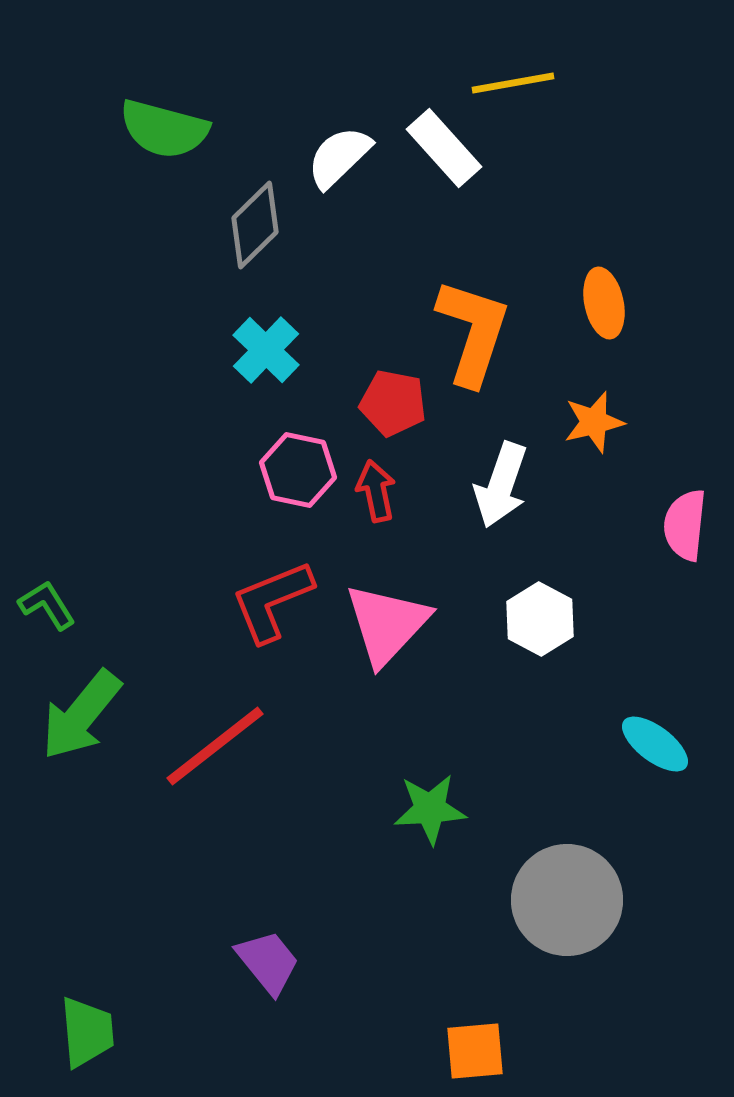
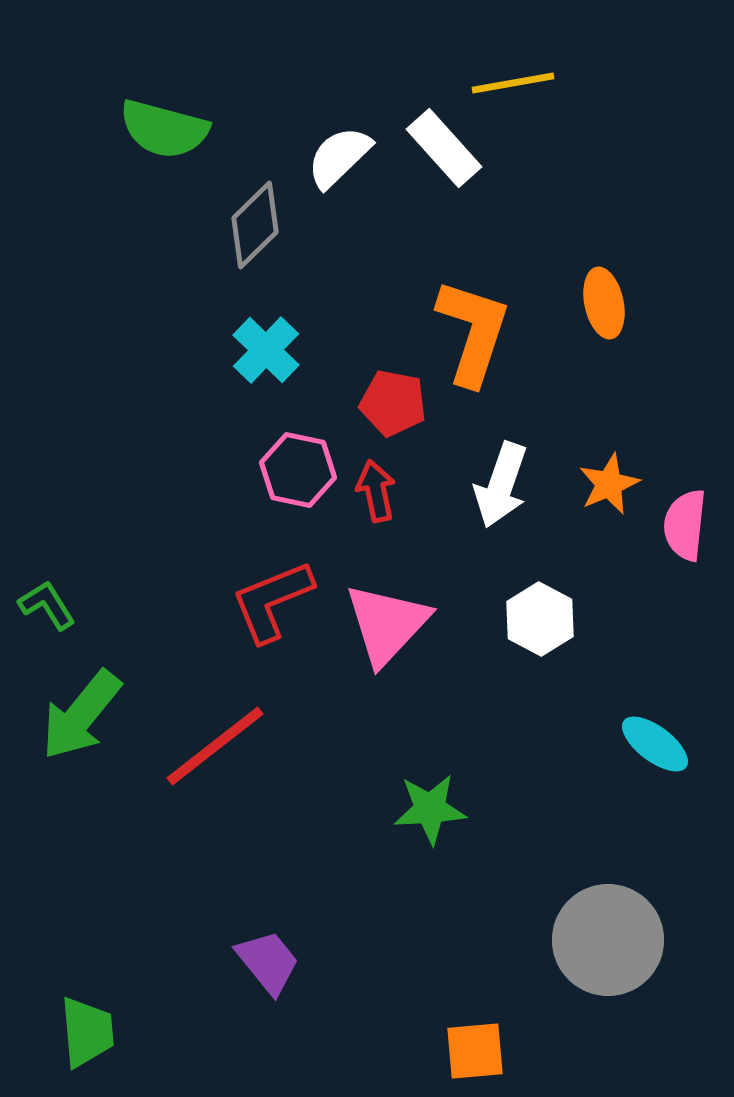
orange star: moved 15 px right, 62 px down; rotated 10 degrees counterclockwise
gray circle: moved 41 px right, 40 px down
